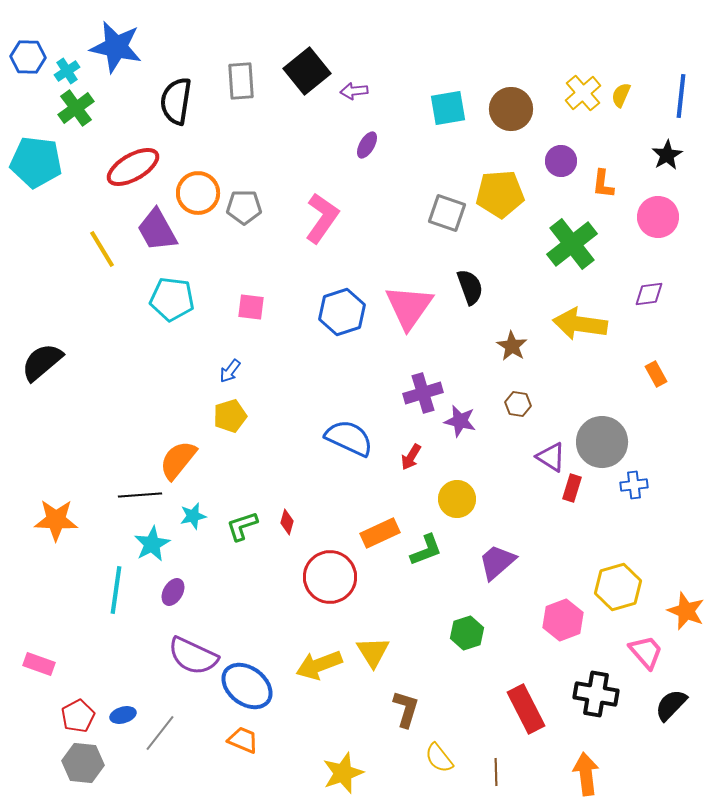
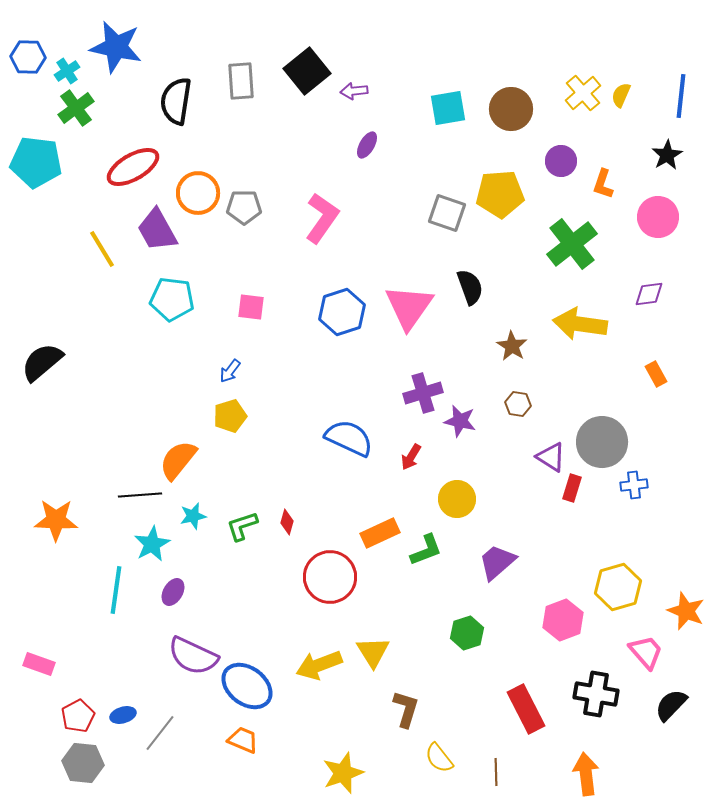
orange L-shape at (603, 184): rotated 12 degrees clockwise
